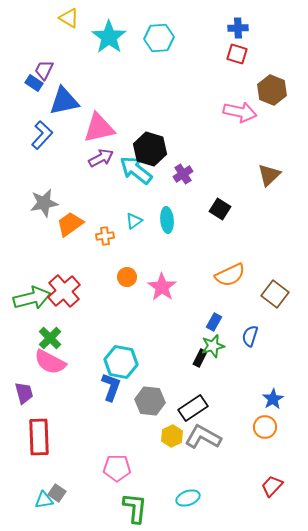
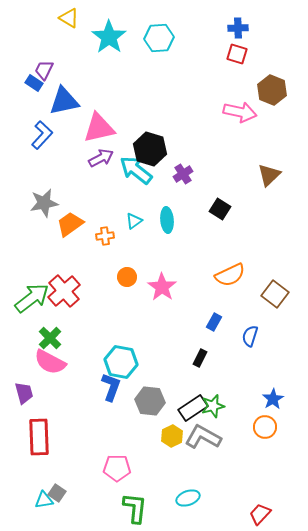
green arrow at (32, 298): rotated 24 degrees counterclockwise
green star at (213, 346): moved 60 px down
red trapezoid at (272, 486): moved 12 px left, 28 px down
